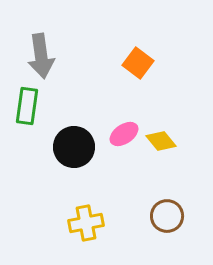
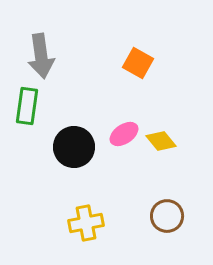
orange square: rotated 8 degrees counterclockwise
